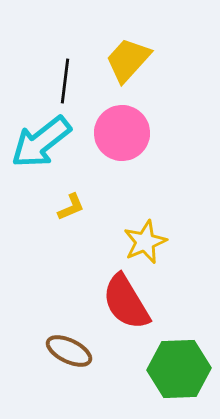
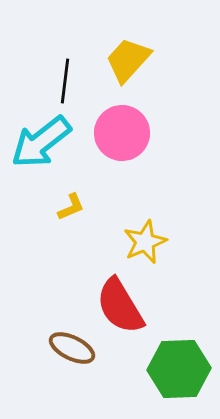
red semicircle: moved 6 px left, 4 px down
brown ellipse: moved 3 px right, 3 px up
